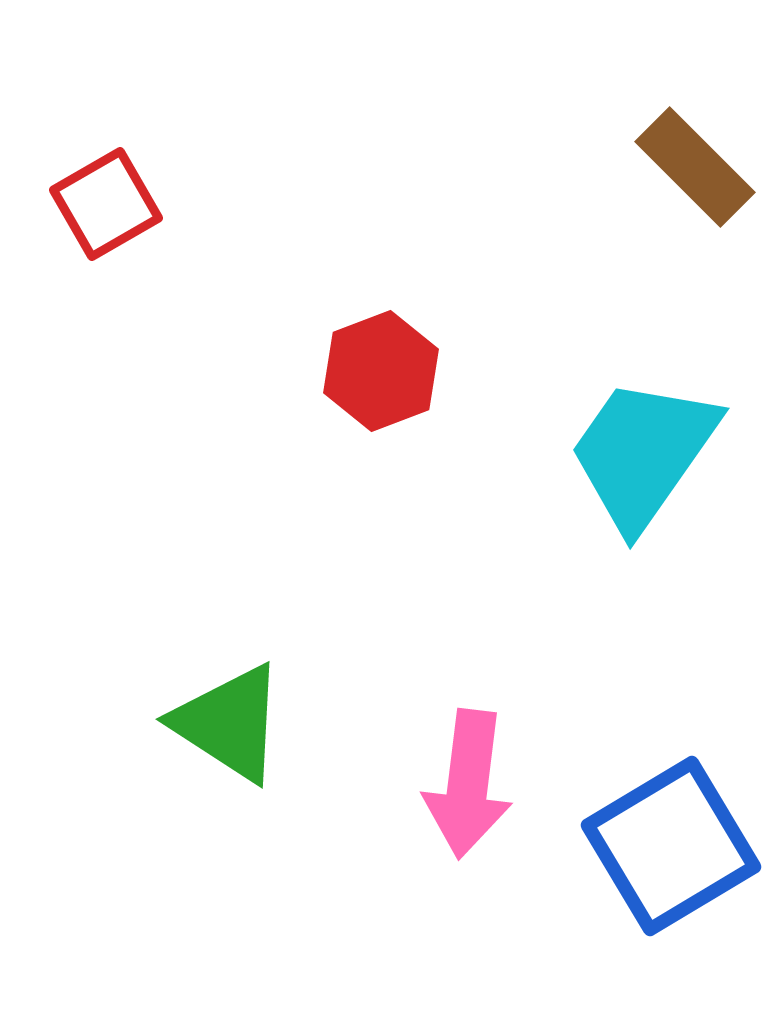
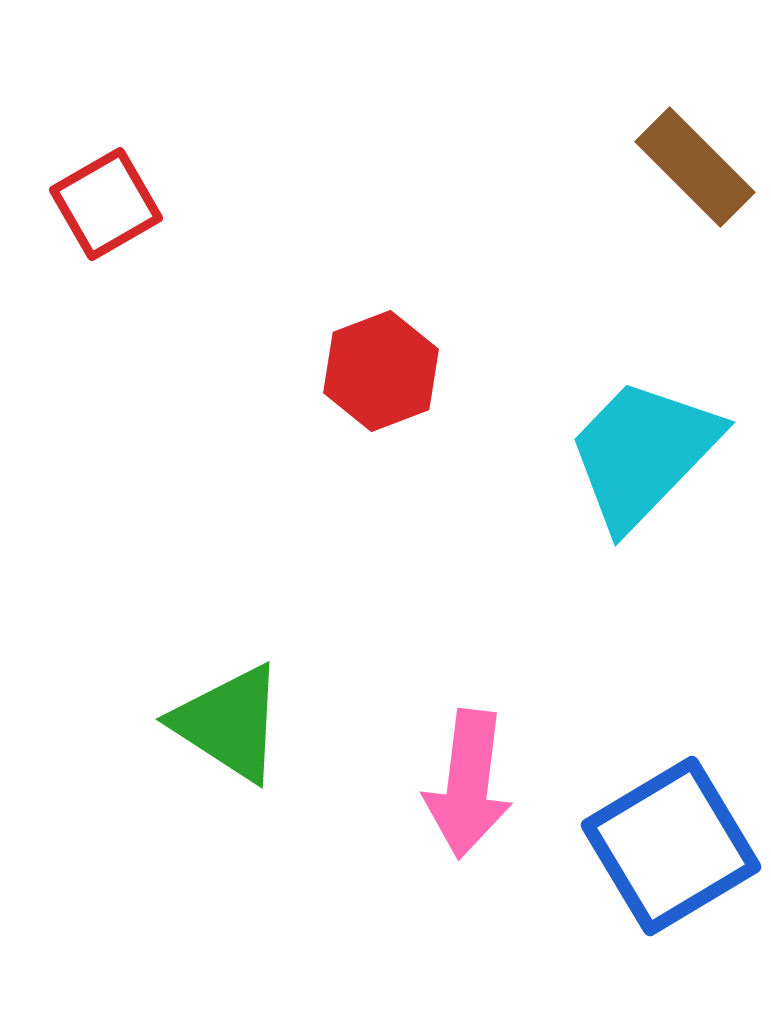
cyan trapezoid: rotated 9 degrees clockwise
